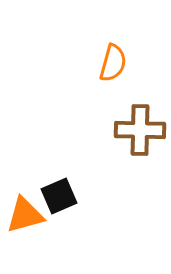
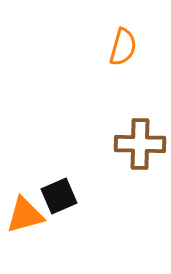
orange semicircle: moved 10 px right, 16 px up
brown cross: moved 14 px down
